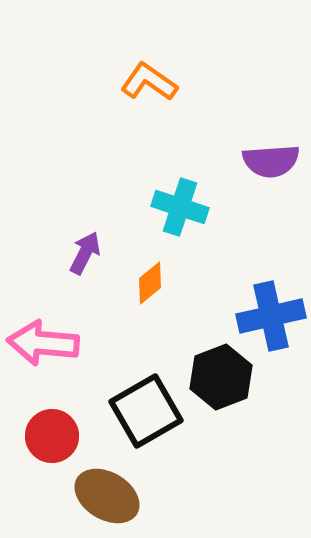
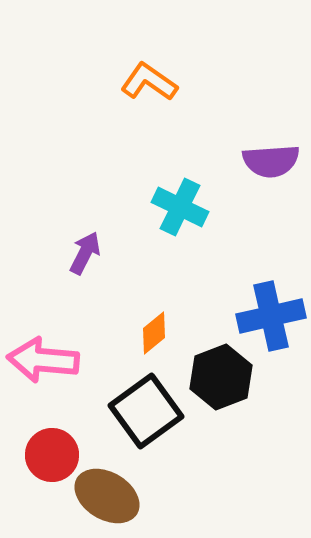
cyan cross: rotated 8 degrees clockwise
orange diamond: moved 4 px right, 50 px down
pink arrow: moved 17 px down
black square: rotated 6 degrees counterclockwise
red circle: moved 19 px down
